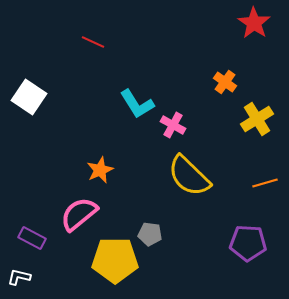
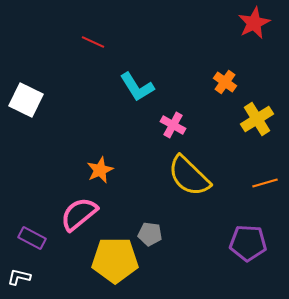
red star: rotated 12 degrees clockwise
white square: moved 3 px left, 3 px down; rotated 8 degrees counterclockwise
cyan L-shape: moved 17 px up
